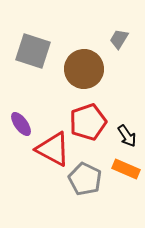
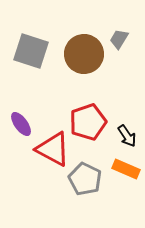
gray square: moved 2 px left
brown circle: moved 15 px up
